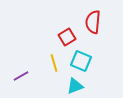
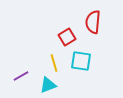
cyan square: rotated 15 degrees counterclockwise
cyan triangle: moved 27 px left, 1 px up
